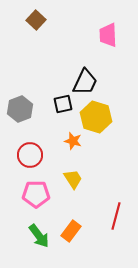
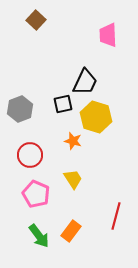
pink pentagon: rotated 24 degrees clockwise
